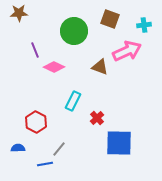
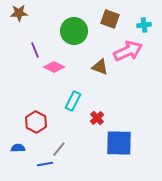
pink arrow: moved 1 px right
